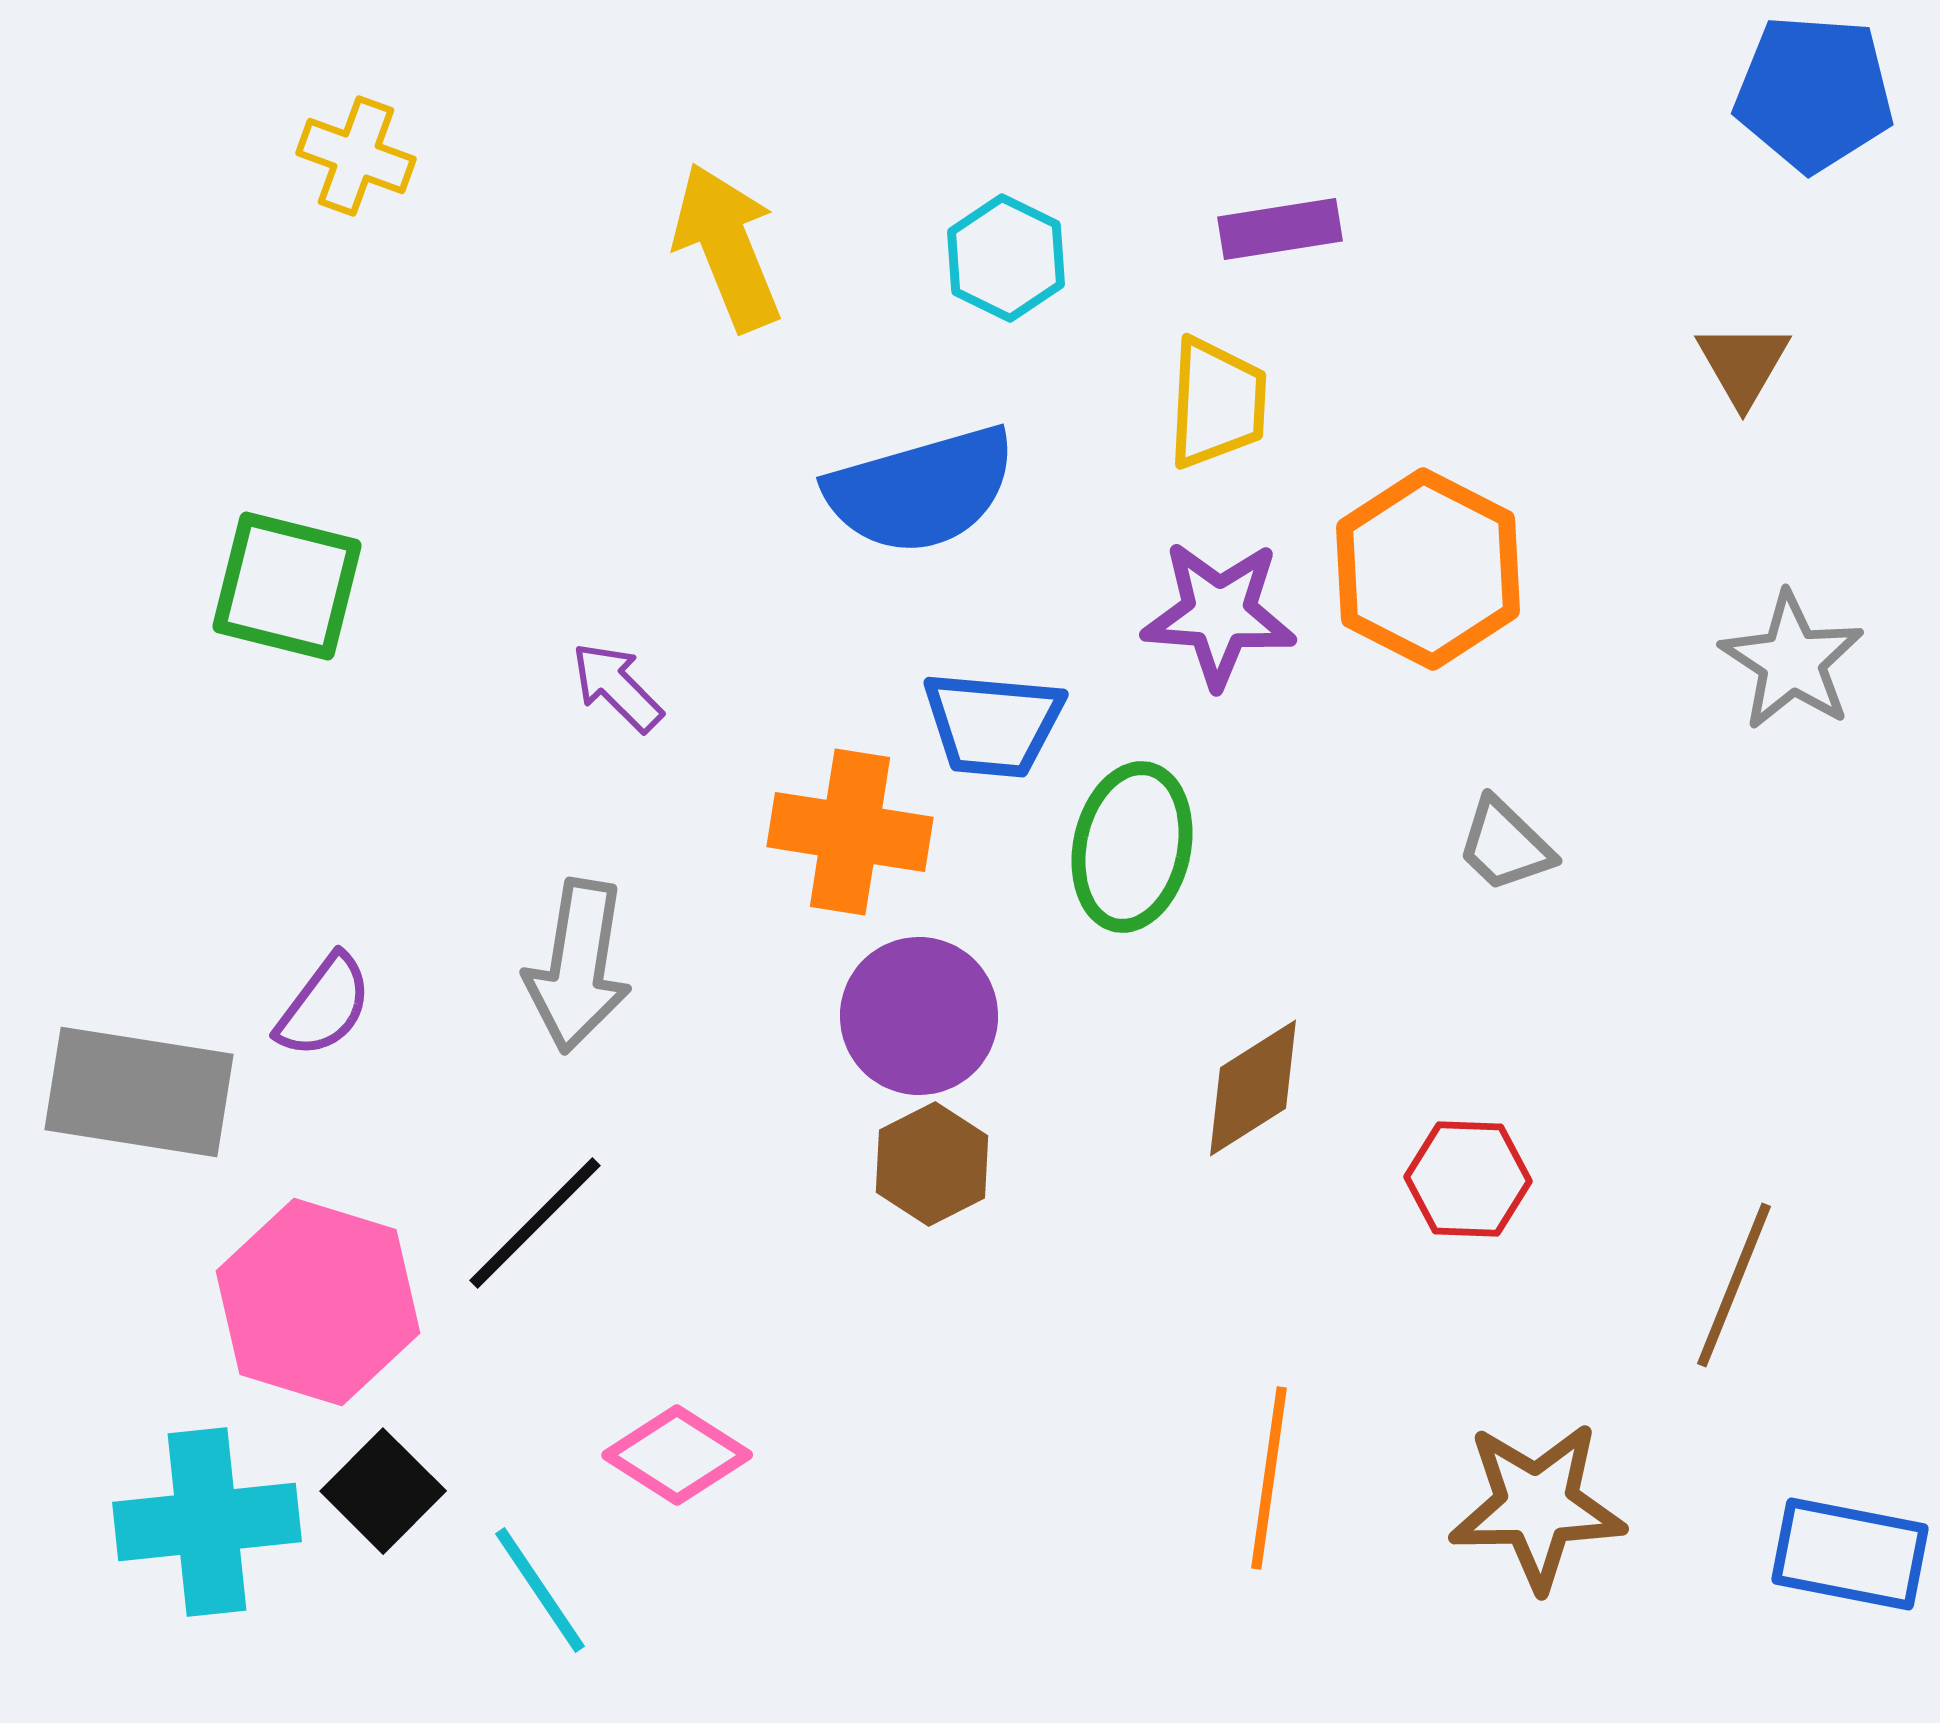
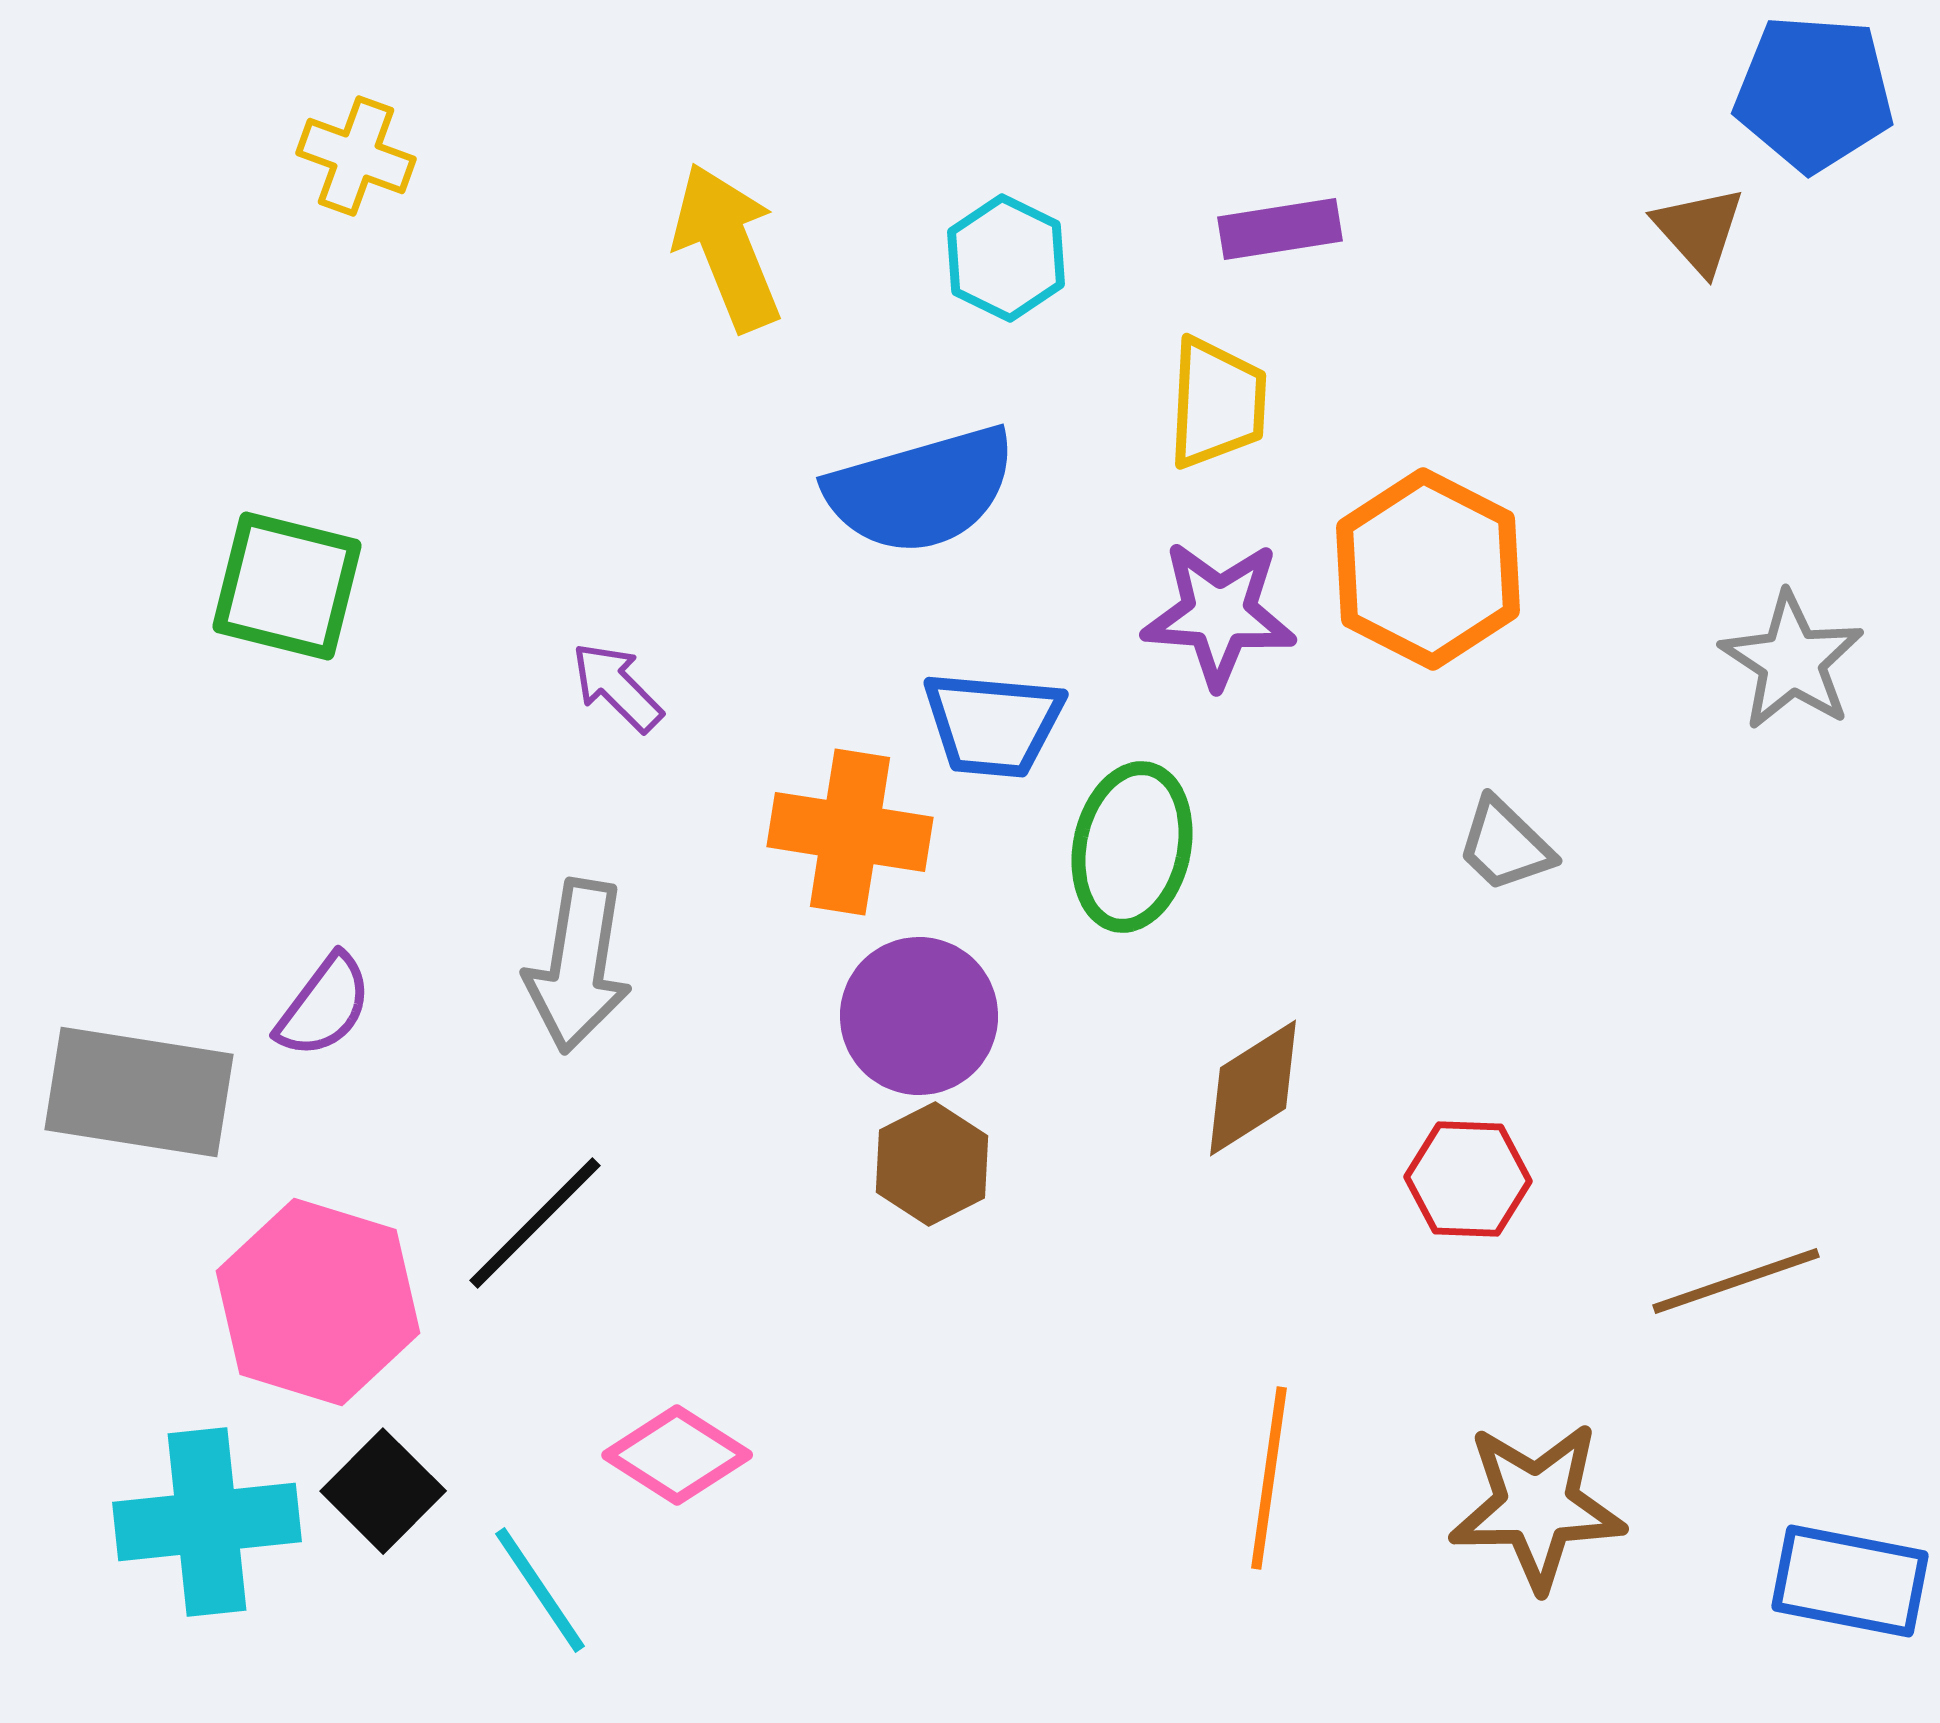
brown triangle: moved 44 px left, 134 px up; rotated 12 degrees counterclockwise
brown line: moved 2 px right, 4 px up; rotated 49 degrees clockwise
blue rectangle: moved 27 px down
